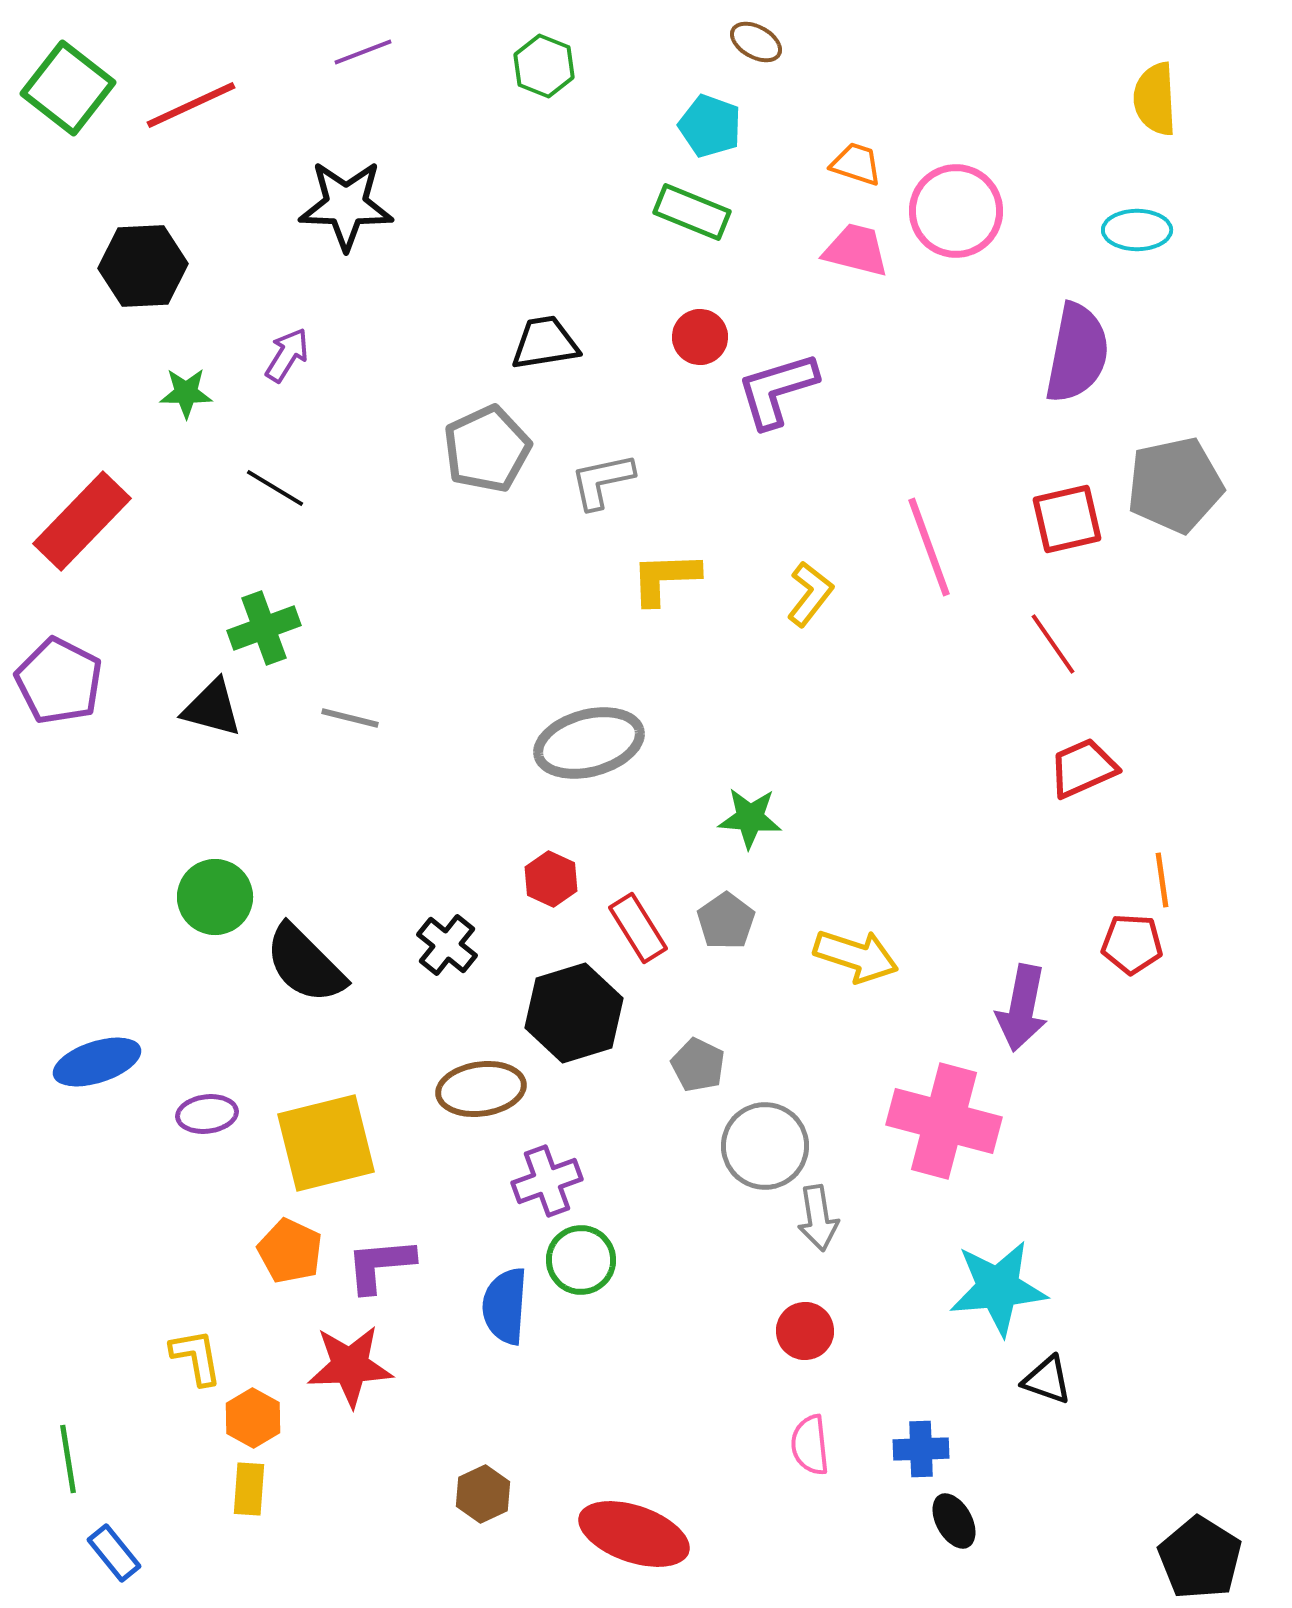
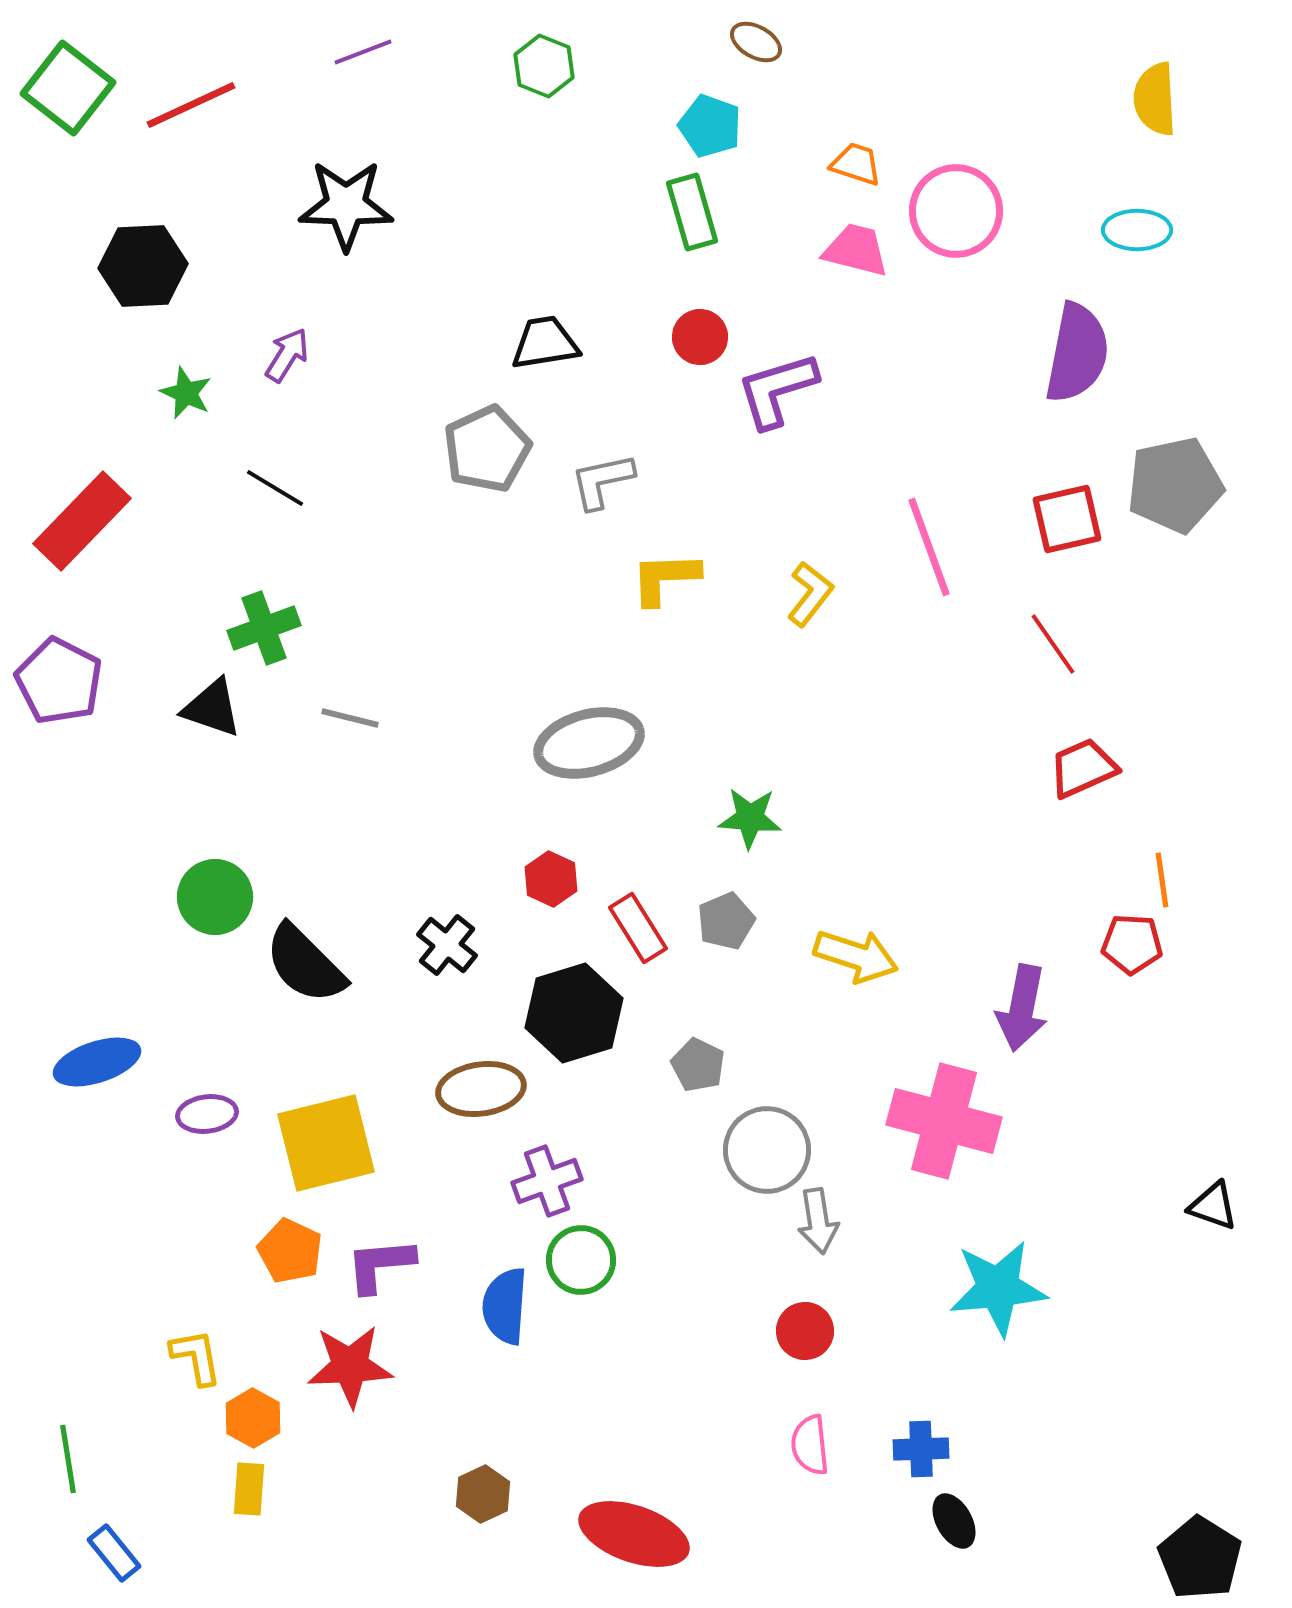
green rectangle at (692, 212): rotated 52 degrees clockwise
green star at (186, 393): rotated 24 degrees clockwise
black triangle at (212, 708): rotated 4 degrees clockwise
gray pentagon at (726, 921): rotated 12 degrees clockwise
gray circle at (765, 1146): moved 2 px right, 4 px down
gray arrow at (818, 1218): moved 3 px down
black triangle at (1047, 1380): moved 166 px right, 174 px up
